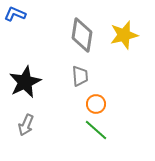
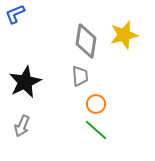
blue L-shape: rotated 45 degrees counterclockwise
gray diamond: moved 4 px right, 6 px down
gray arrow: moved 4 px left, 1 px down
